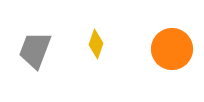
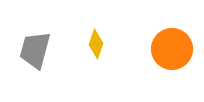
gray trapezoid: rotated 6 degrees counterclockwise
